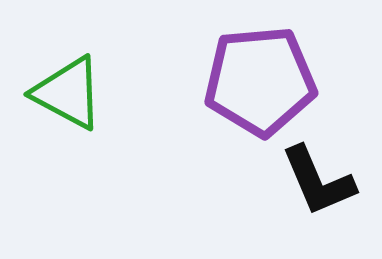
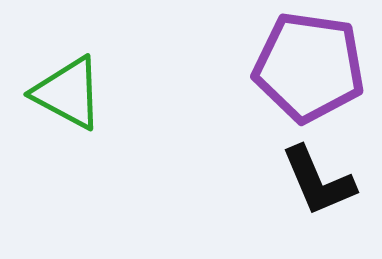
purple pentagon: moved 49 px right, 14 px up; rotated 13 degrees clockwise
